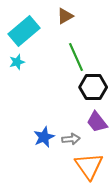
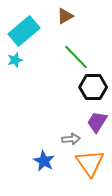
green line: rotated 20 degrees counterclockwise
cyan star: moved 2 px left, 2 px up
purple trapezoid: rotated 70 degrees clockwise
blue star: moved 24 px down; rotated 20 degrees counterclockwise
orange triangle: moved 1 px right, 3 px up
